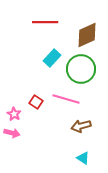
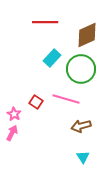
pink arrow: rotated 77 degrees counterclockwise
cyan triangle: moved 1 px up; rotated 24 degrees clockwise
